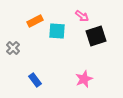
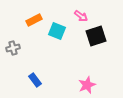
pink arrow: moved 1 px left
orange rectangle: moved 1 px left, 1 px up
cyan square: rotated 18 degrees clockwise
gray cross: rotated 32 degrees clockwise
pink star: moved 3 px right, 6 px down
